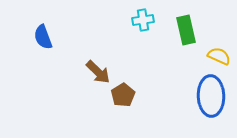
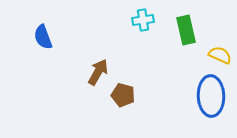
yellow semicircle: moved 1 px right, 1 px up
brown arrow: rotated 104 degrees counterclockwise
brown pentagon: rotated 25 degrees counterclockwise
